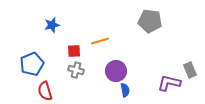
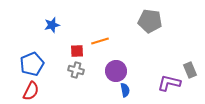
red square: moved 3 px right
red semicircle: moved 14 px left; rotated 138 degrees counterclockwise
